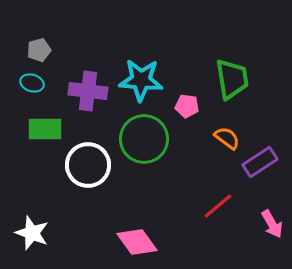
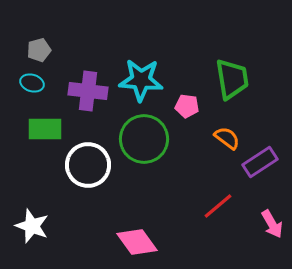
white star: moved 7 px up
